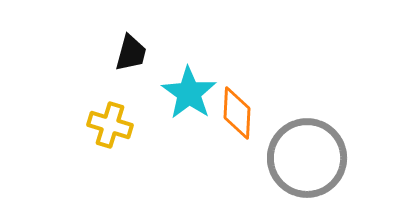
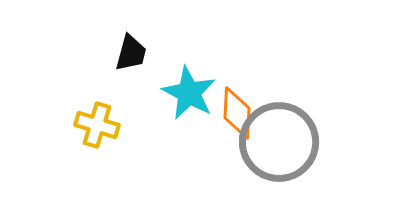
cyan star: rotated 6 degrees counterclockwise
yellow cross: moved 13 px left
gray circle: moved 28 px left, 16 px up
